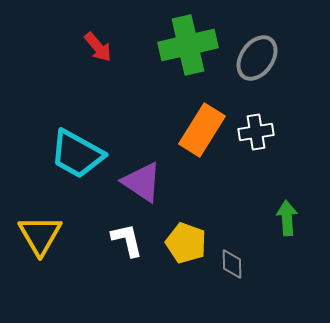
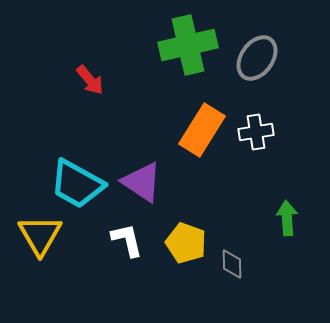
red arrow: moved 8 px left, 33 px down
cyan trapezoid: moved 30 px down
